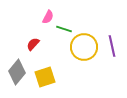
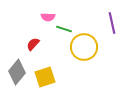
pink semicircle: rotated 64 degrees clockwise
purple line: moved 23 px up
